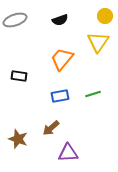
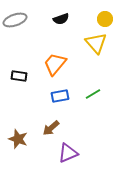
yellow circle: moved 3 px down
black semicircle: moved 1 px right, 1 px up
yellow triangle: moved 2 px left, 1 px down; rotated 15 degrees counterclockwise
orange trapezoid: moved 7 px left, 5 px down
green line: rotated 14 degrees counterclockwise
purple triangle: rotated 20 degrees counterclockwise
